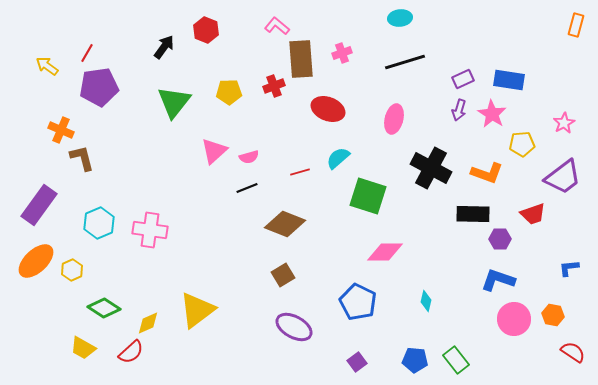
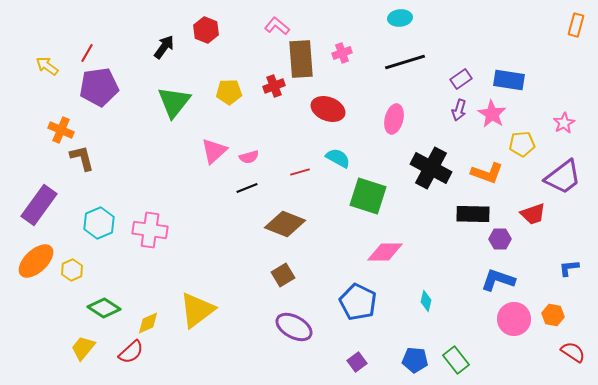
purple rectangle at (463, 79): moved 2 px left; rotated 10 degrees counterclockwise
cyan semicircle at (338, 158): rotated 70 degrees clockwise
yellow trapezoid at (83, 348): rotated 100 degrees clockwise
